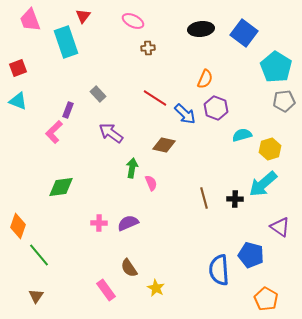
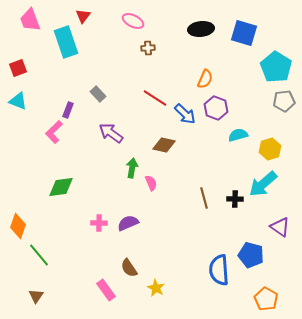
blue square: rotated 20 degrees counterclockwise
cyan semicircle: moved 4 px left
